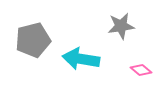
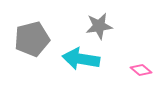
gray star: moved 22 px left
gray pentagon: moved 1 px left, 1 px up
